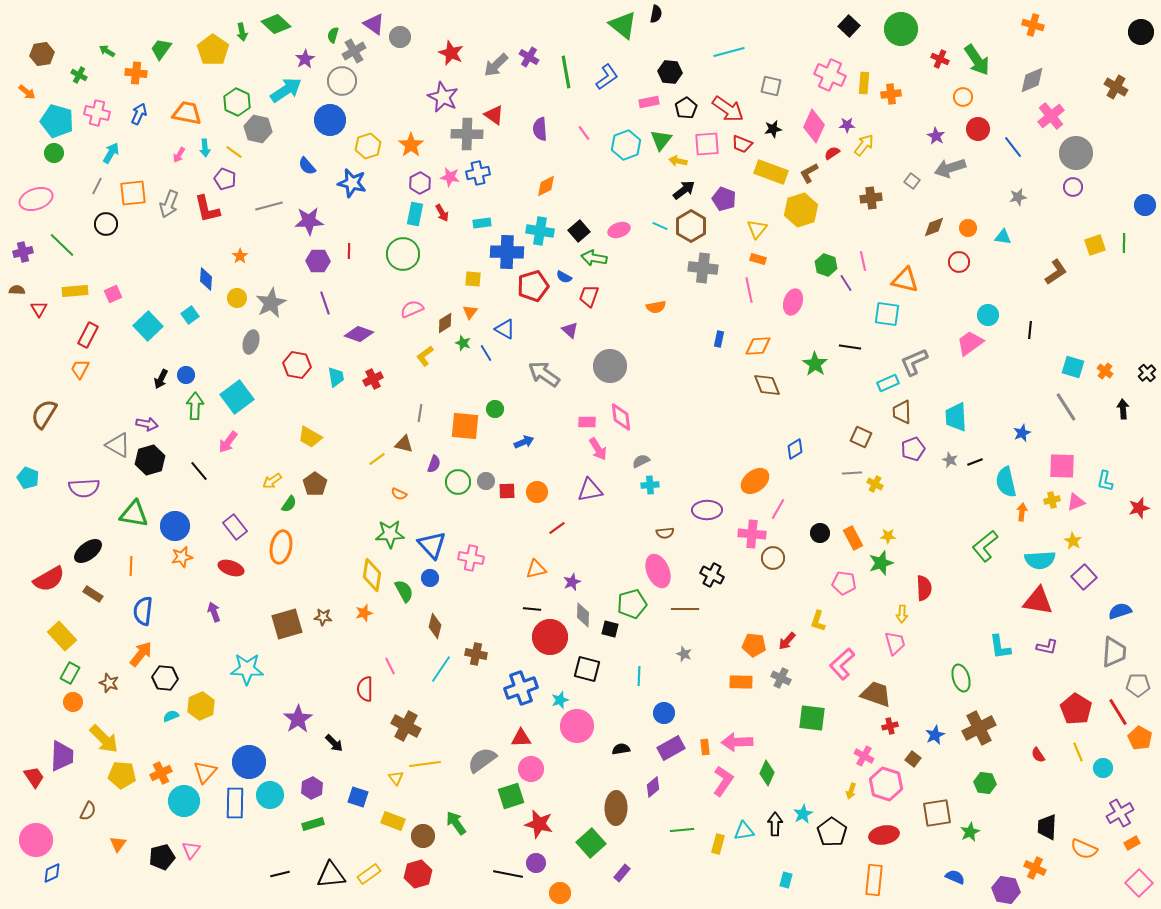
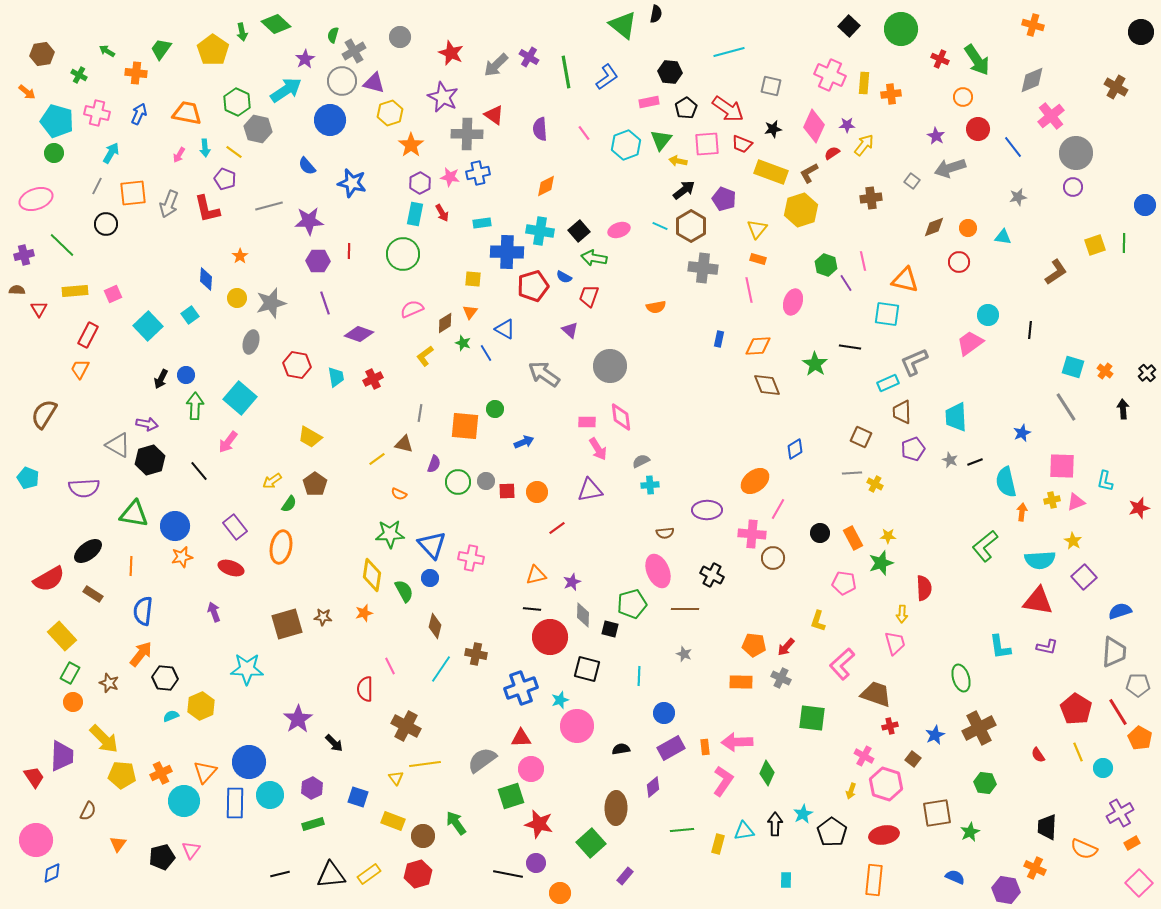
purple triangle at (374, 24): moved 59 px down; rotated 20 degrees counterclockwise
yellow hexagon at (368, 146): moved 22 px right, 33 px up
purple cross at (23, 252): moved 1 px right, 3 px down
gray star at (271, 303): rotated 12 degrees clockwise
cyan square at (237, 397): moved 3 px right, 1 px down; rotated 12 degrees counterclockwise
orange triangle at (536, 569): moved 6 px down
red arrow at (787, 641): moved 1 px left, 6 px down
purple rectangle at (622, 873): moved 3 px right, 3 px down
cyan rectangle at (786, 880): rotated 14 degrees counterclockwise
